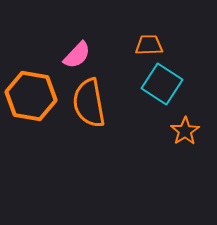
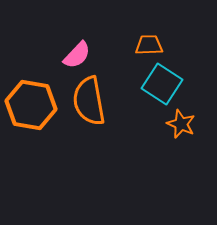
orange hexagon: moved 9 px down
orange semicircle: moved 2 px up
orange star: moved 4 px left, 7 px up; rotated 16 degrees counterclockwise
